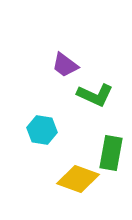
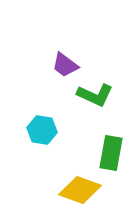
yellow diamond: moved 2 px right, 11 px down
